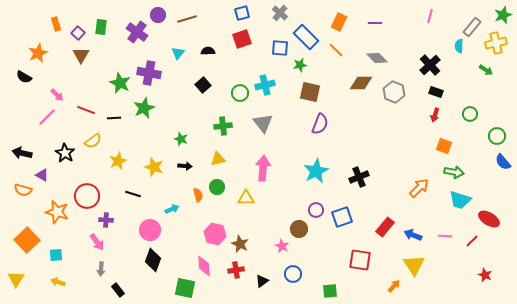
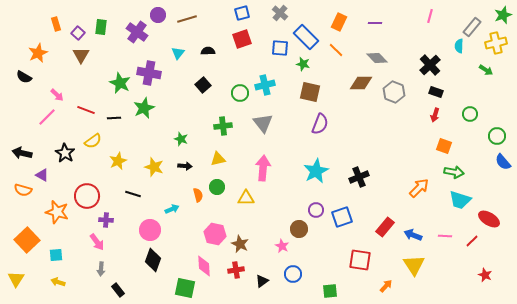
green star at (300, 65): moved 3 px right, 1 px up; rotated 24 degrees clockwise
orange arrow at (394, 286): moved 8 px left
